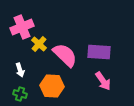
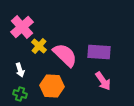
pink cross: rotated 20 degrees counterclockwise
yellow cross: moved 2 px down
